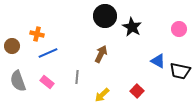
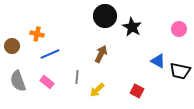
blue line: moved 2 px right, 1 px down
red square: rotated 16 degrees counterclockwise
yellow arrow: moved 5 px left, 5 px up
